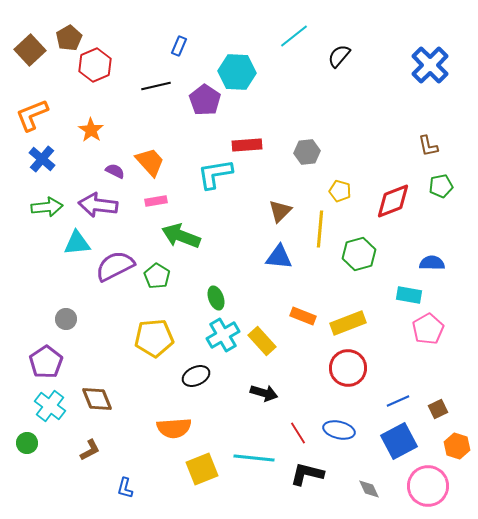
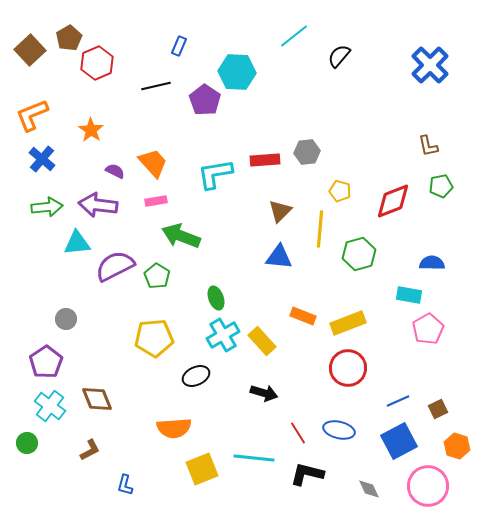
red hexagon at (95, 65): moved 2 px right, 2 px up
red rectangle at (247, 145): moved 18 px right, 15 px down
orange trapezoid at (150, 162): moved 3 px right, 1 px down
blue L-shape at (125, 488): moved 3 px up
